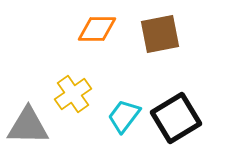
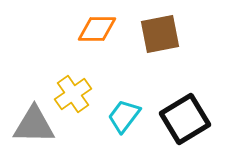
black square: moved 9 px right, 1 px down
gray triangle: moved 6 px right, 1 px up
